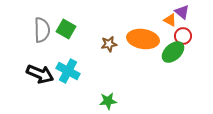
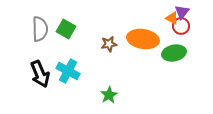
purple triangle: rotated 28 degrees clockwise
orange triangle: moved 2 px right, 2 px up
gray semicircle: moved 2 px left, 1 px up
red circle: moved 2 px left, 10 px up
green ellipse: moved 1 px right, 1 px down; rotated 30 degrees clockwise
black arrow: rotated 44 degrees clockwise
green star: moved 1 px right, 6 px up; rotated 24 degrees counterclockwise
